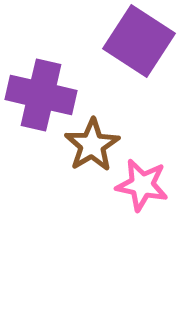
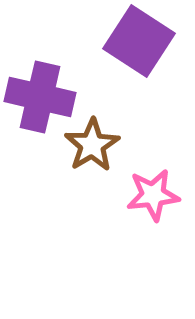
purple cross: moved 1 px left, 2 px down
pink star: moved 11 px right, 10 px down; rotated 18 degrees counterclockwise
